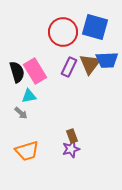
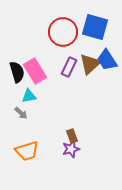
blue trapezoid: rotated 60 degrees clockwise
brown triangle: rotated 10 degrees clockwise
